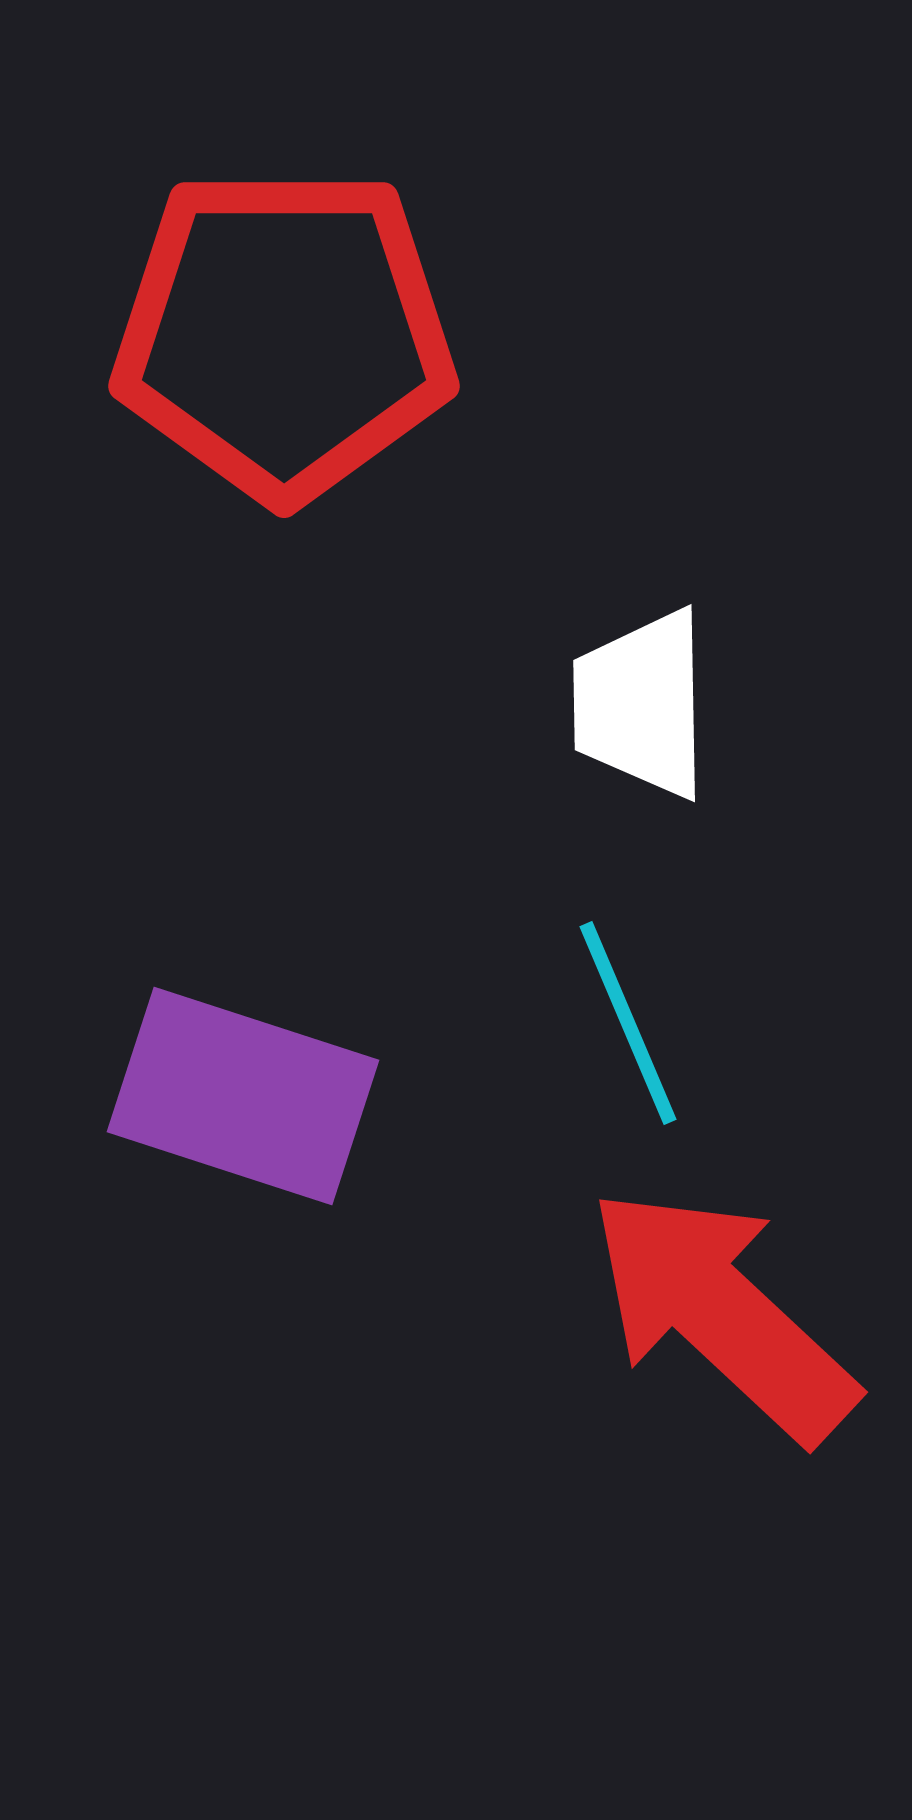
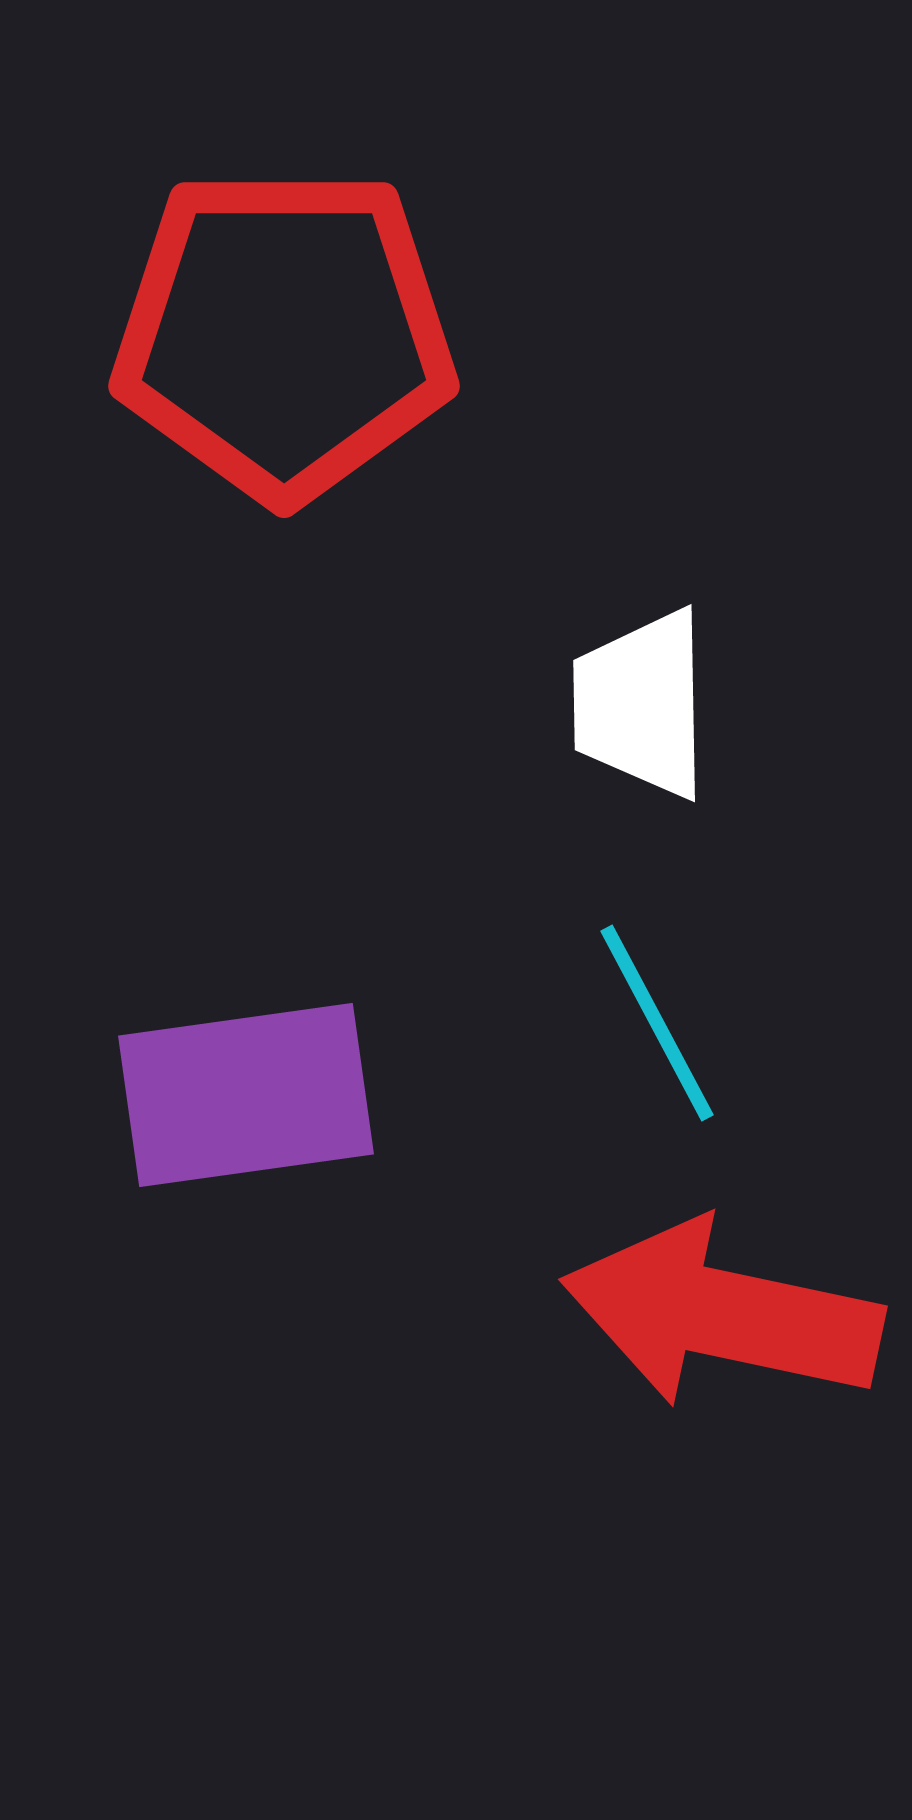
cyan line: moved 29 px right; rotated 5 degrees counterclockwise
purple rectangle: moved 3 px right, 1 px up; rotated 26 degrees counterclockwise
red arrow: rotated 31 degrees counterclockwise
